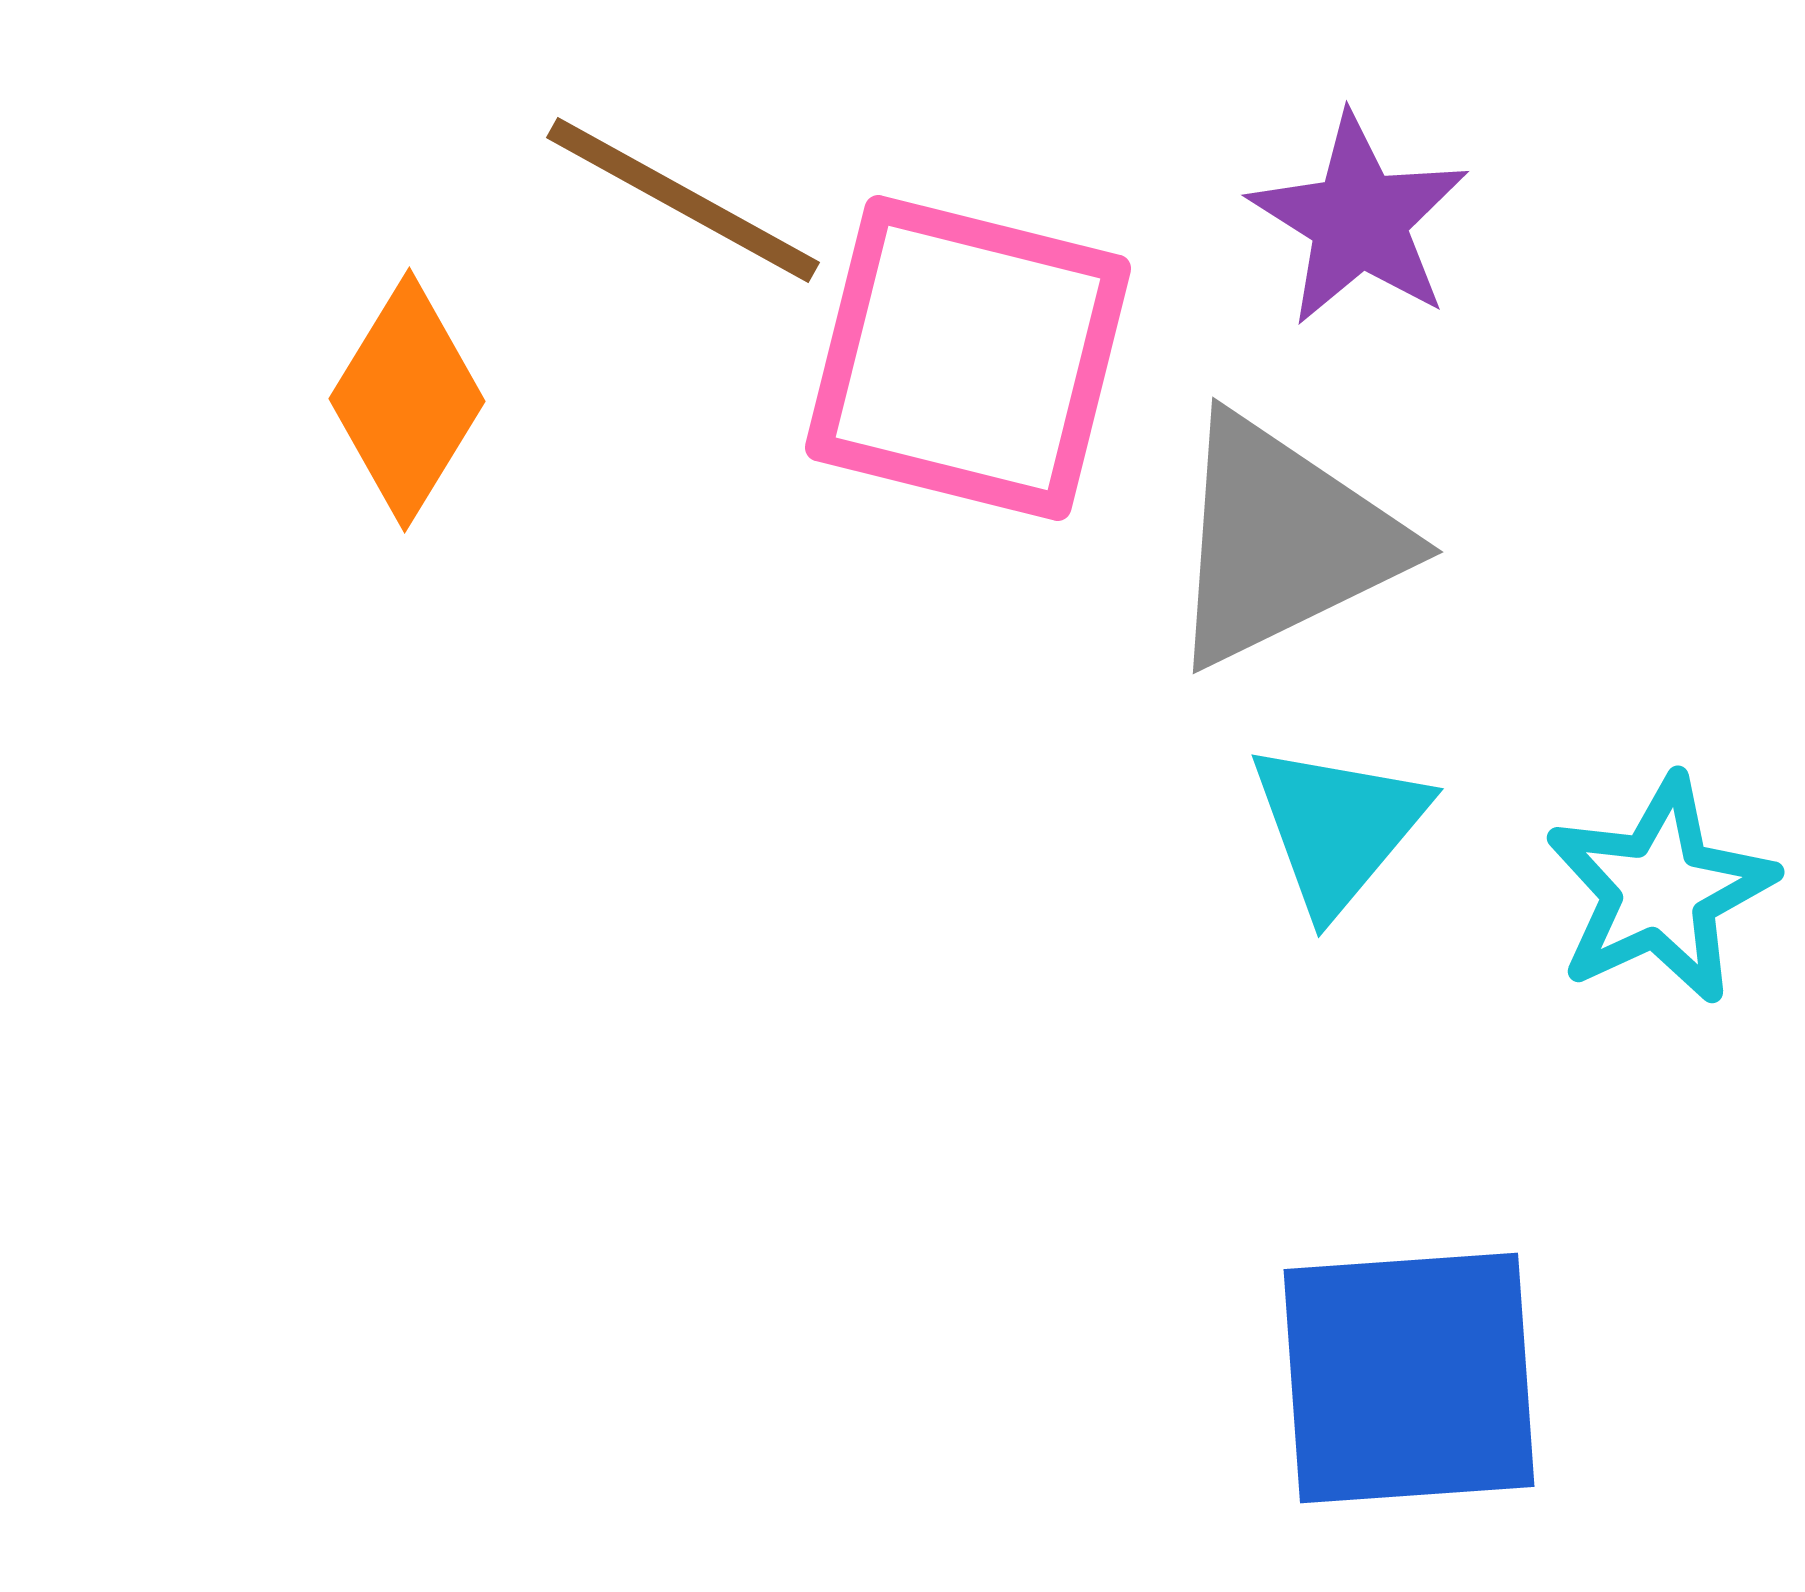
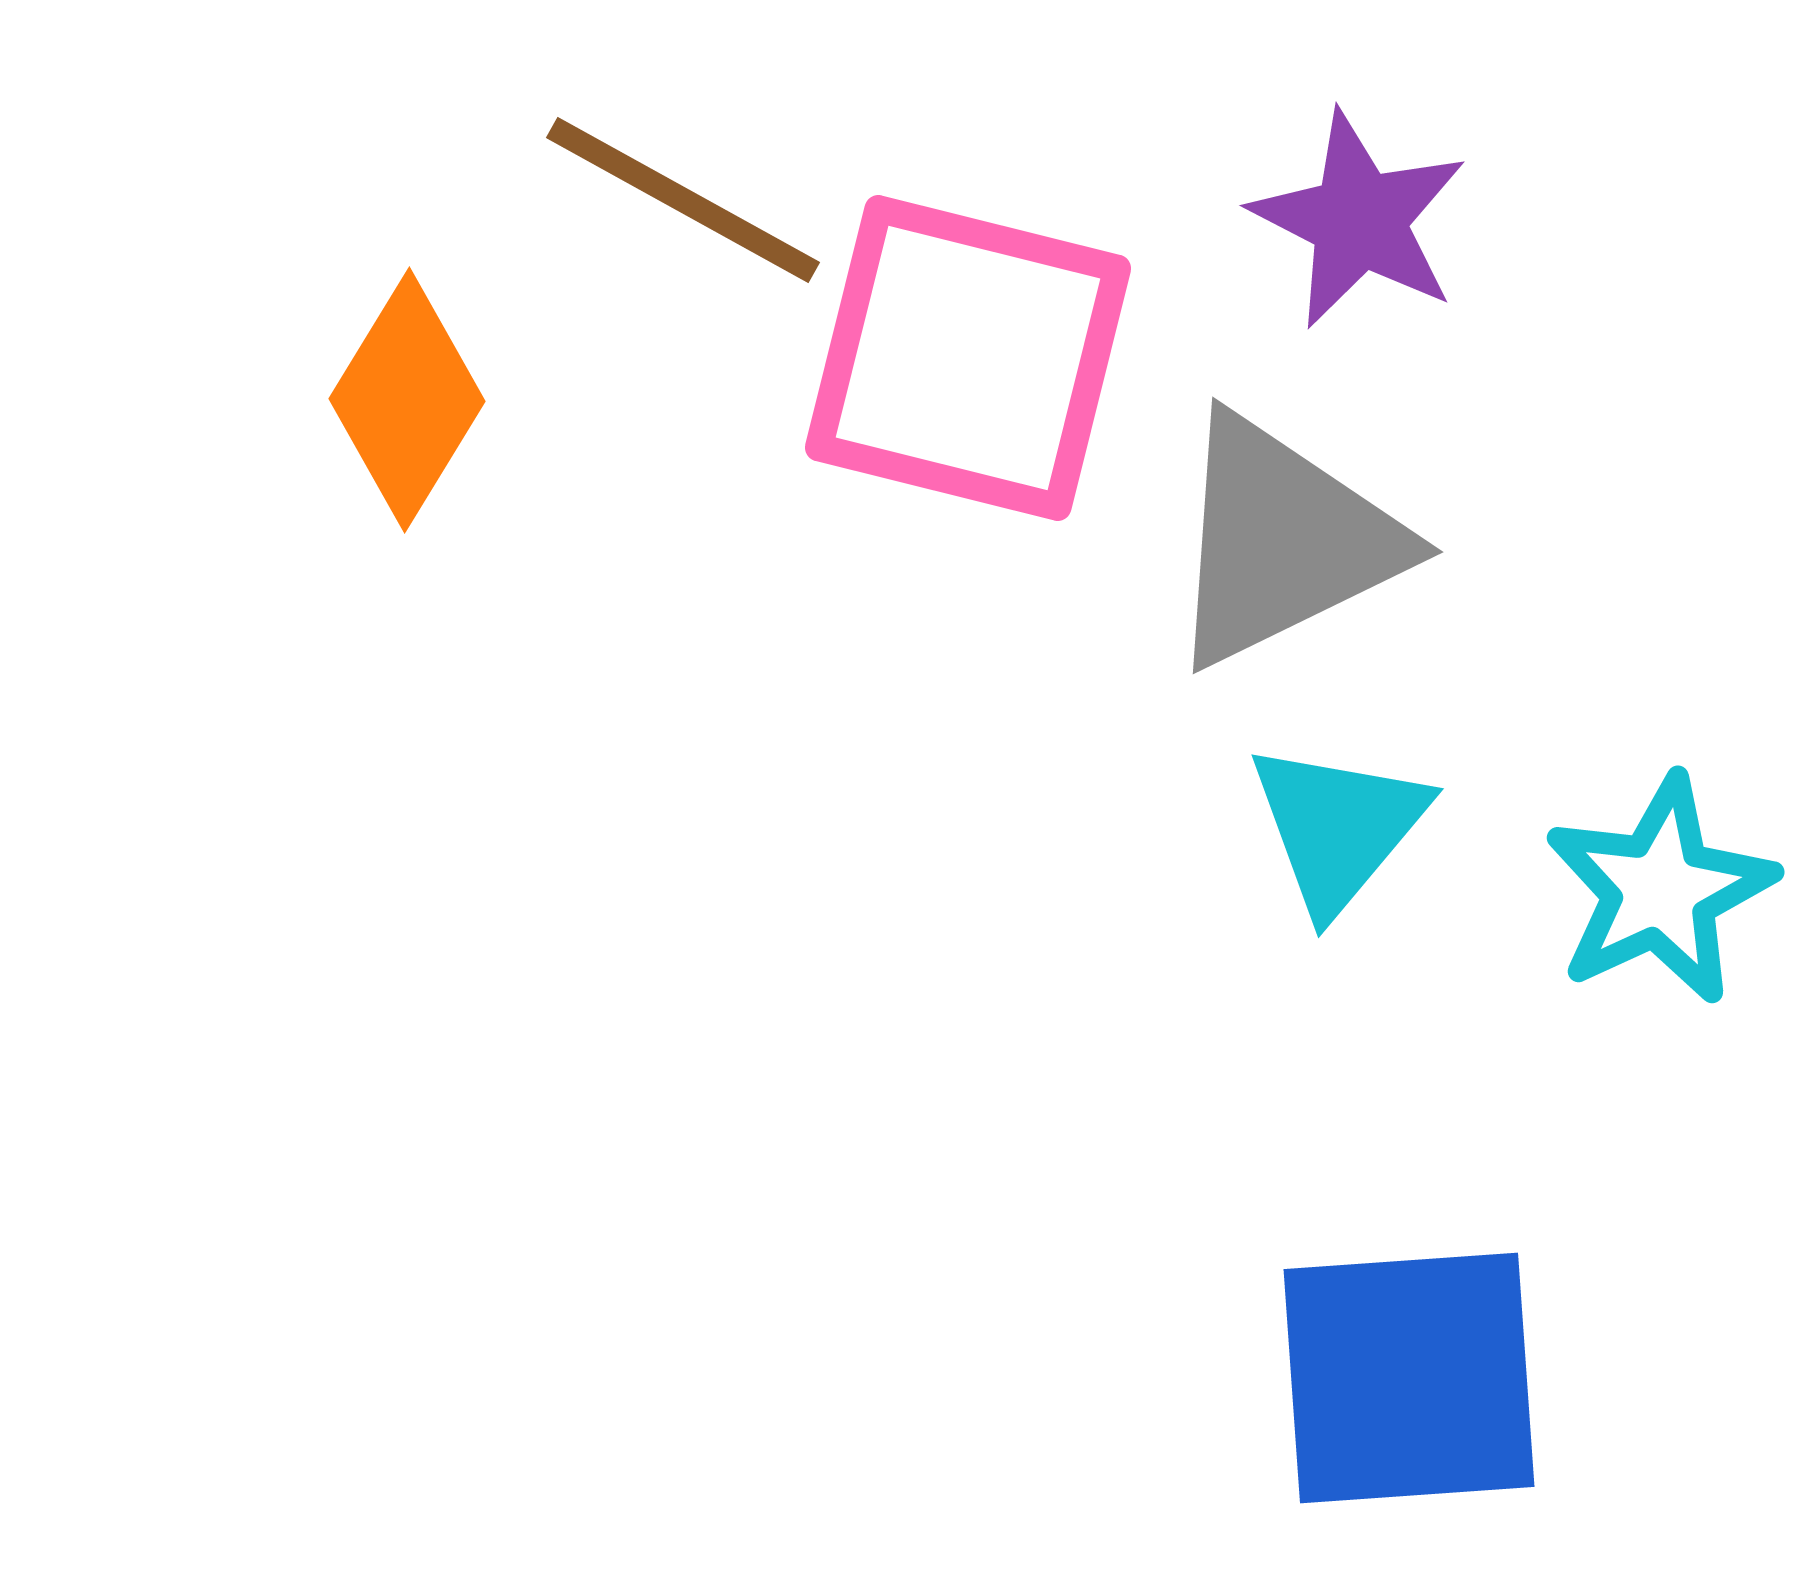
purple star: rotated 5 degrees counterclockwise
